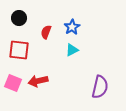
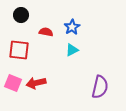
black circle: moved 2 px right, 3 px up
red semicircle: rotated 80 degrees clockwise
red arrow: moved 2 px left, 2 px down
